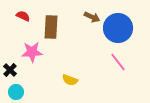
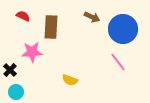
blue circle: moved 5 px right, 1 px down
